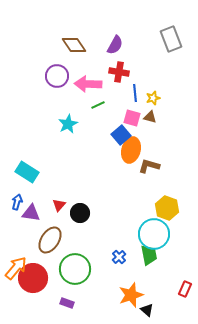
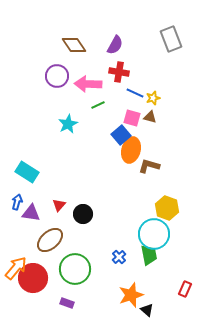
blue line: rotated 60 degrees counterclockwise
black circle: moved 3 px right, 1 px down
brown ellipse: rotated 16 degrees clockwise
